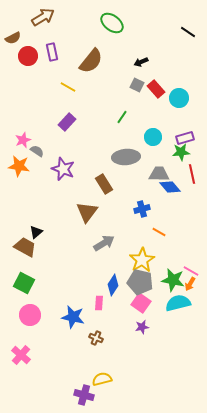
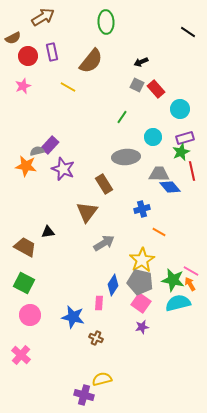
green ellipse at (112, 23): moved 6 px left, 1 px up; rotated 50 degrees clockwise
cyan circle at (179, 98): moved 1 px right, 11 px down
purple rectangle at (67, 122): moved 17 px left, 23 px down
pink star at (23, 140): moved 54 px up
gray semicircle at (37, 151): rotated 48 degrees counterclockwise
green star at (181, 152): rotated 18 degrees counterclockwise
orange star at (19, 166): moved 7 px right
red line at (192, 174): moved 3 px up
black triangle at (36, 232): moved 12 px right; rotated 32 degrees clockwise
orange arrow at (190, 284): rotated 120 degrees clockwise
